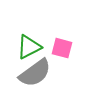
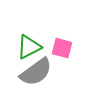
gray semicircle: moved 1 px right, 1 px up
